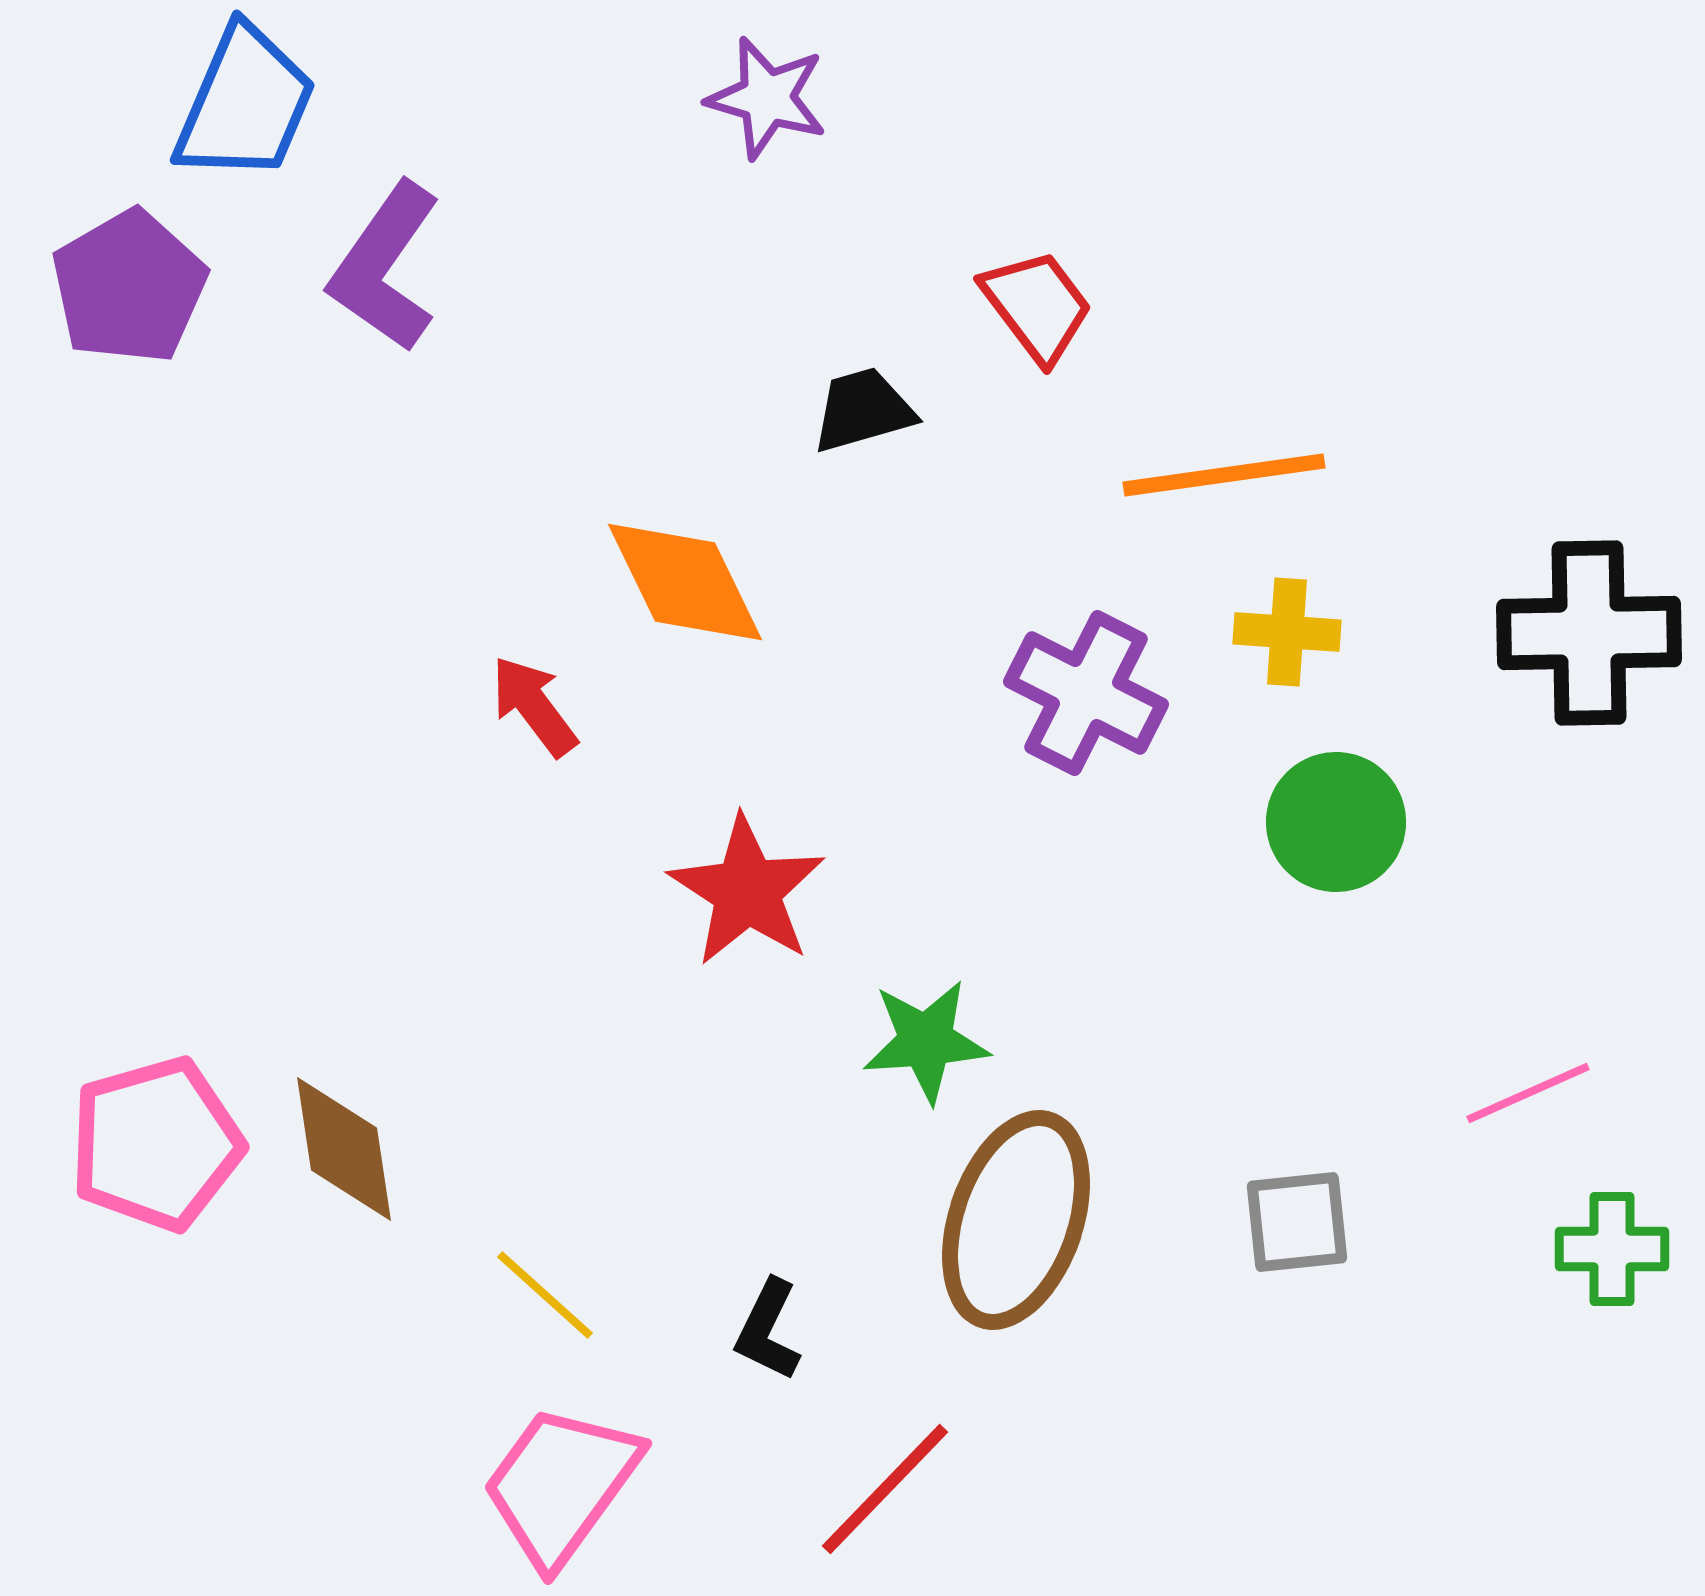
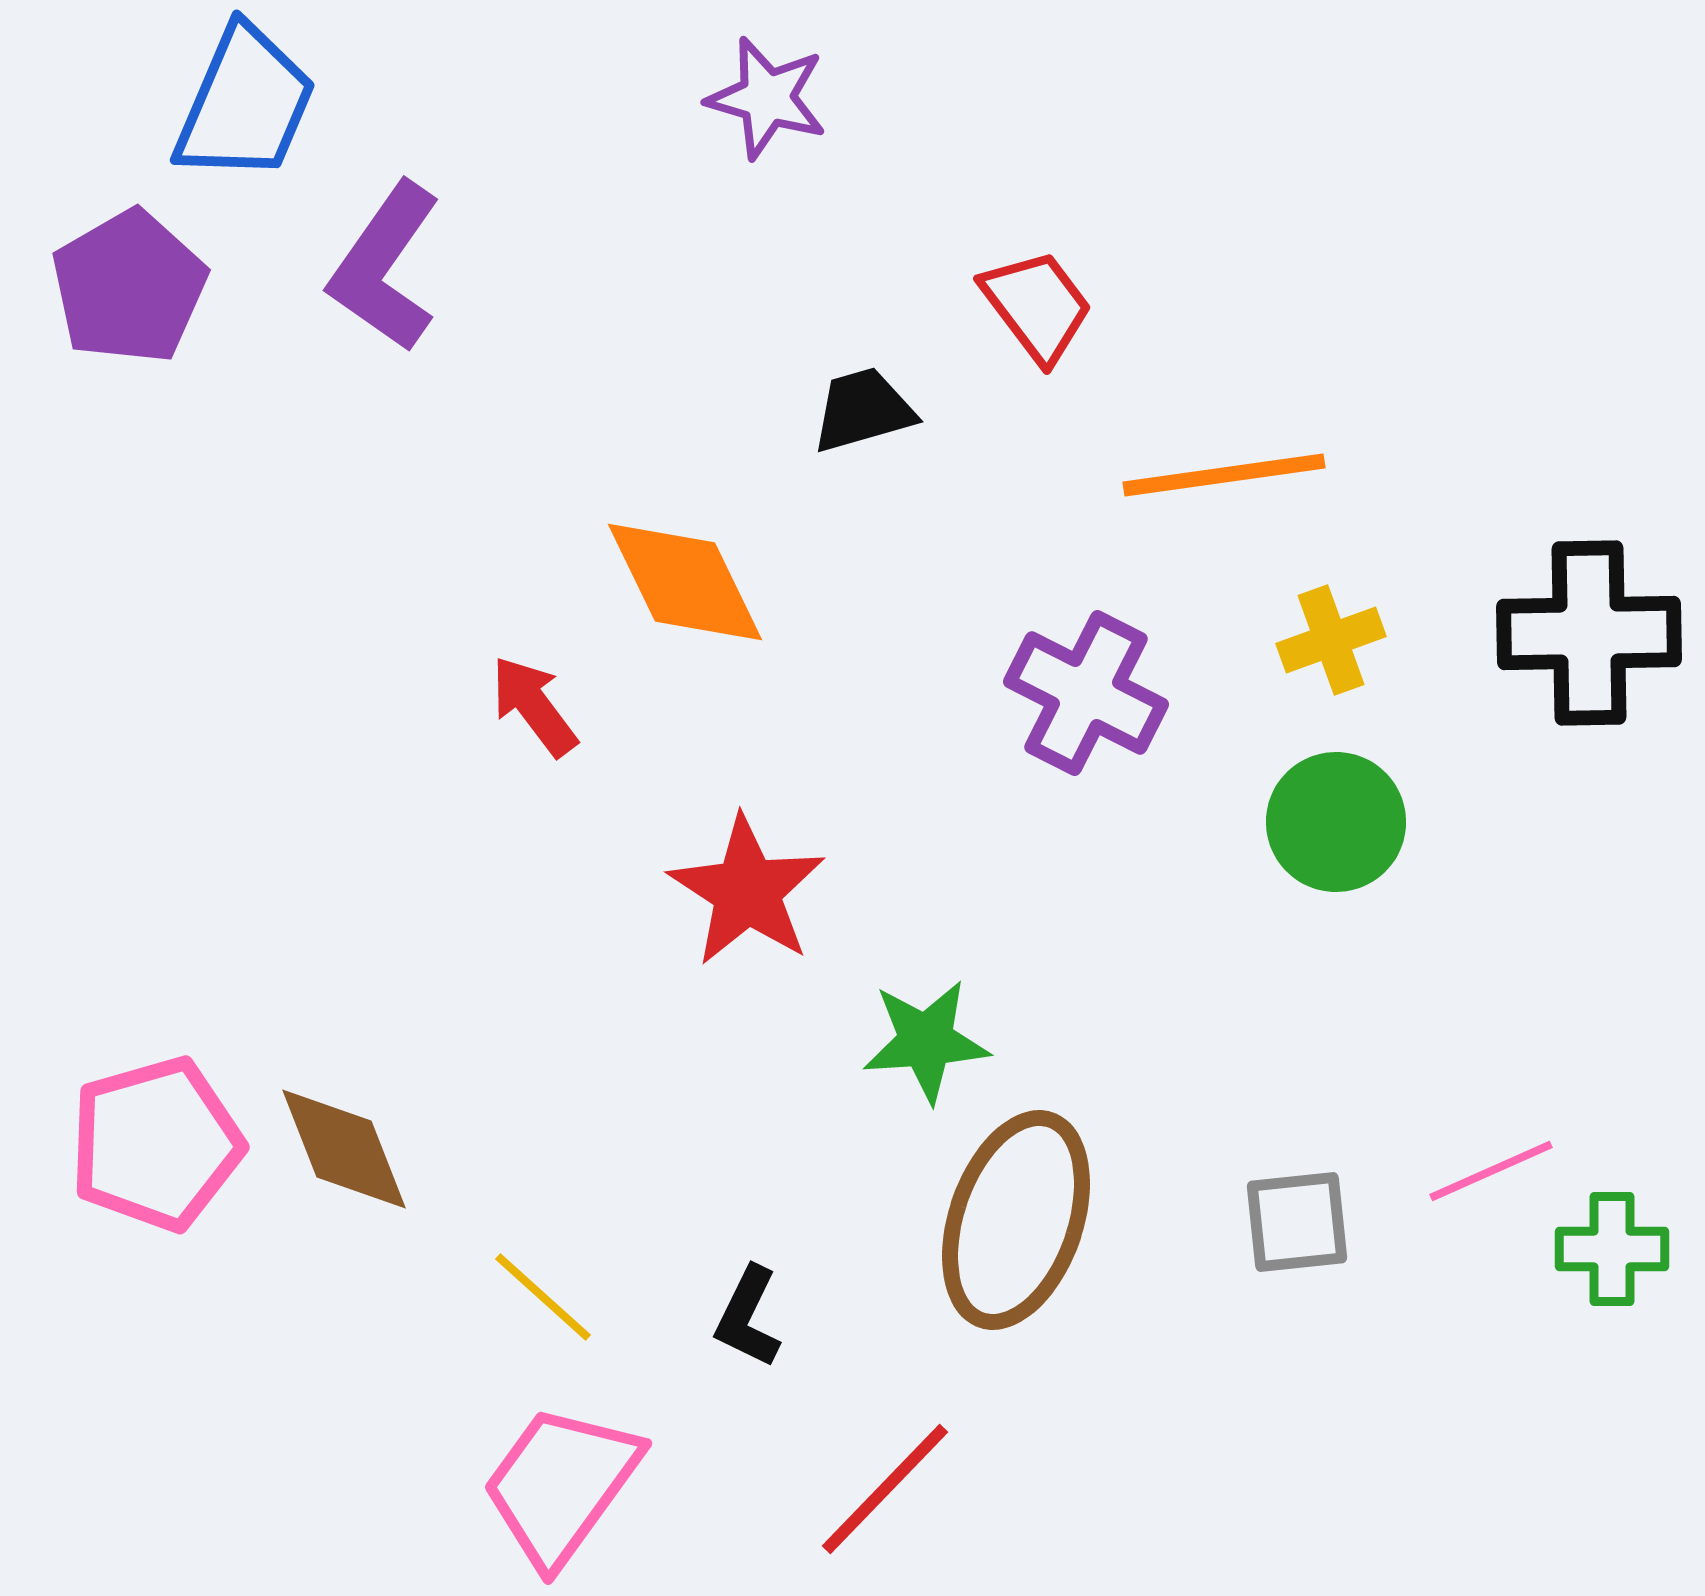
yellow cross: moved 44 px right, 8 px down; rotated 24 degrees counterclockwise
pink line: moved 37 px left, 78 px down
brown diamond: rotated 13 degrees counterclockwise
yellow line: moved 2 px left, 2 px down
black L-shape: moved 20 px left, 13 px up
